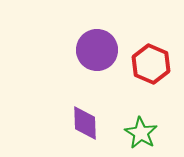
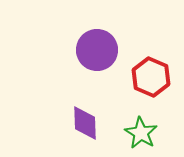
red hexagon: moved 13 px down
